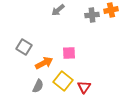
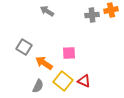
gray arrow: moved 11 px left, 1 px down; rotated 72 degrees clockwise
orange arrow: rotated 120 degrees counterclockwise
red triangle: moved 6 px up; rotated 40 degrees counterclockwise
